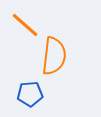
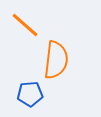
orange semicircle: moved 2 px right, 4 px down
